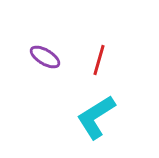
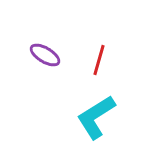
purple ellipse: moved 2 px up
